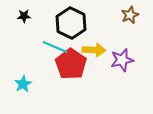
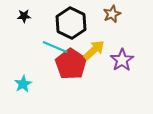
brown star: moved 18 px left, 1 px up
yellow arrow: rotated 45 degrees counterclockwise
purple star: rotated 20 degrees counterclockwise
